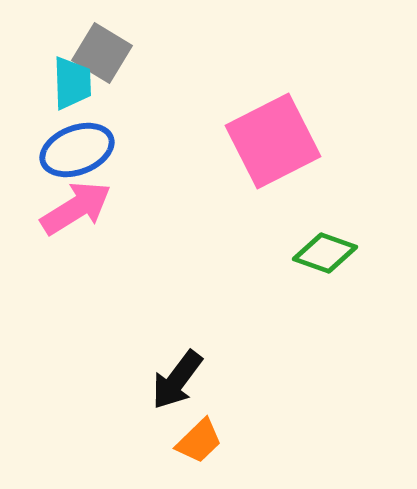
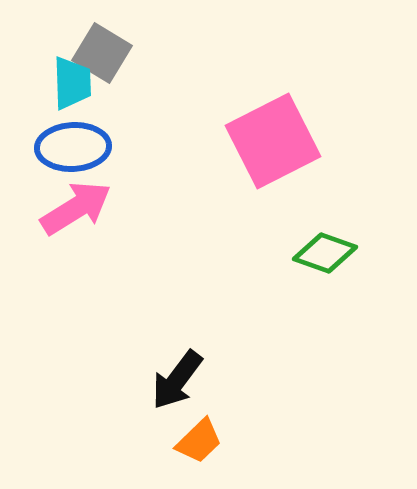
blue ellipse: moved 4 px left, 3 px up; rotated 18 degrees clockwise
